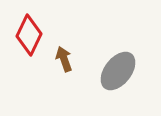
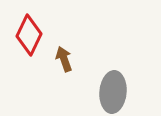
gray ellipse: moved 5 px left, 21 px down; rotated 33 degrees counterclockwise
